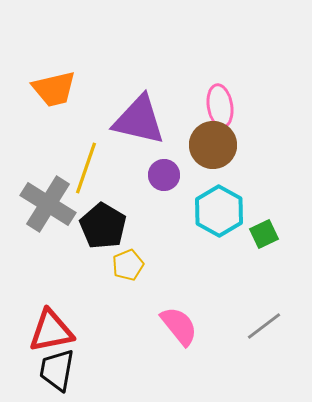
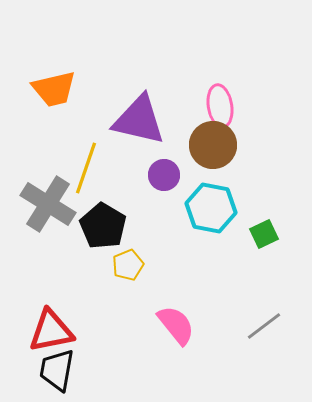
cyan hexagon: moved 8 px left, 3 px up; rotated 18 degrees counterclockwise
pink semicircle: moved 3 px left, 1 px up
